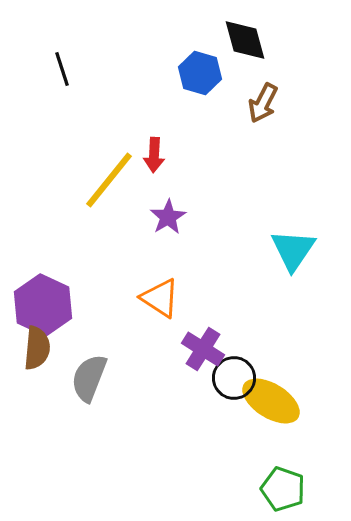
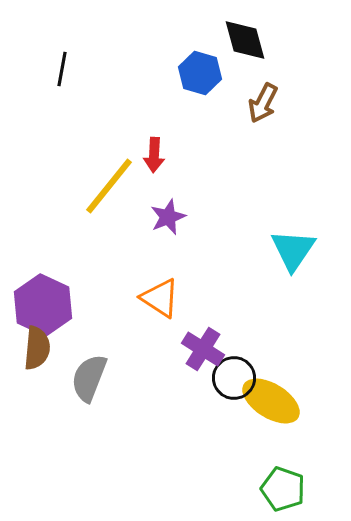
black line: rotated 28 degrees clockwise
yellow line: moved 6 px down
purple star: rotated 9 degrees clockwise
